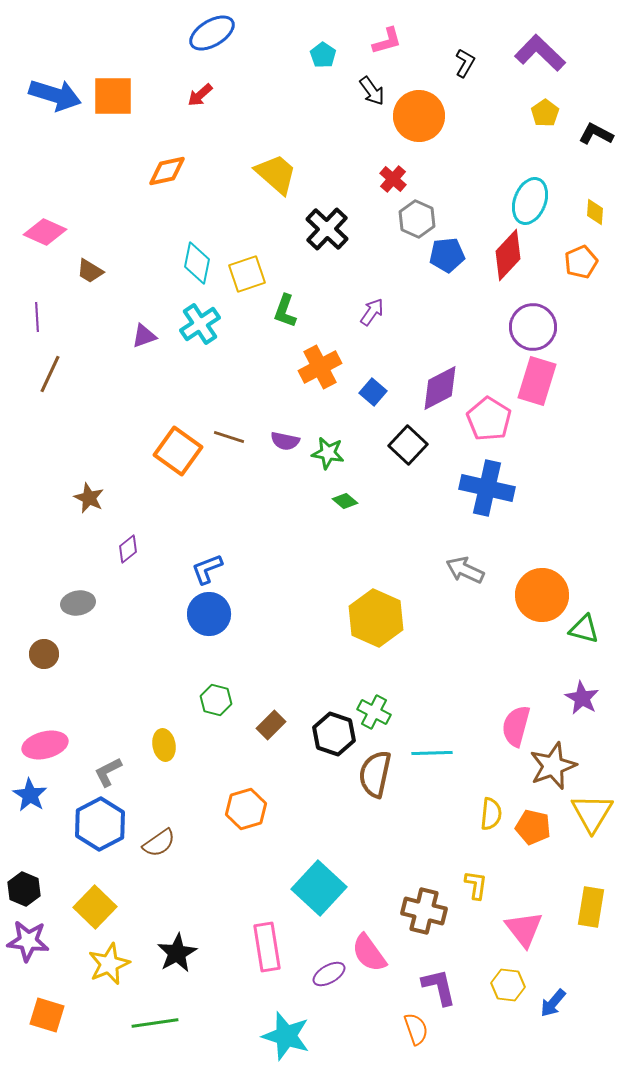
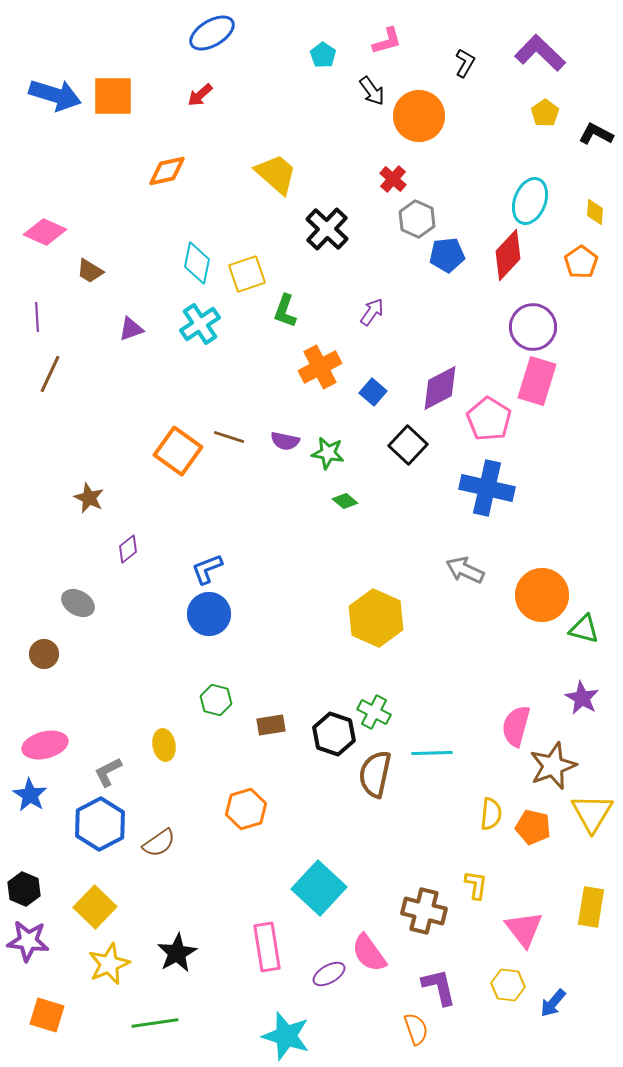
orange pentagon at (581, 262): rotated 12 degrees counterclockwise
purple triangle at (144, 336): moved 13 px left, 7 px up
gray ellipse at (78, 603): rotated 40 degrees clockwise
brown rectangle at (271, 725): rotated 36 degrees clockwise
